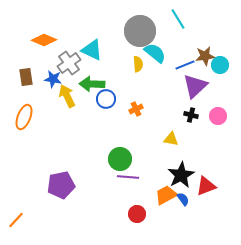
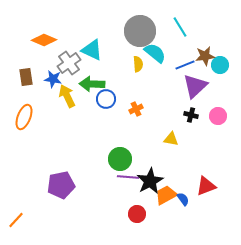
cyan line: moved 2 px right, 8 px down
black star: moved 31 px left, 6 px down
